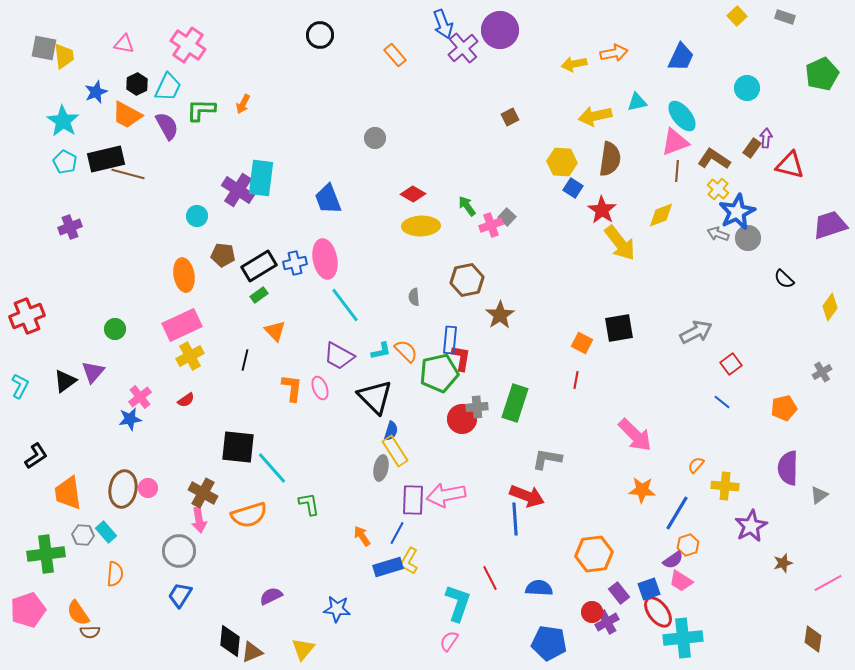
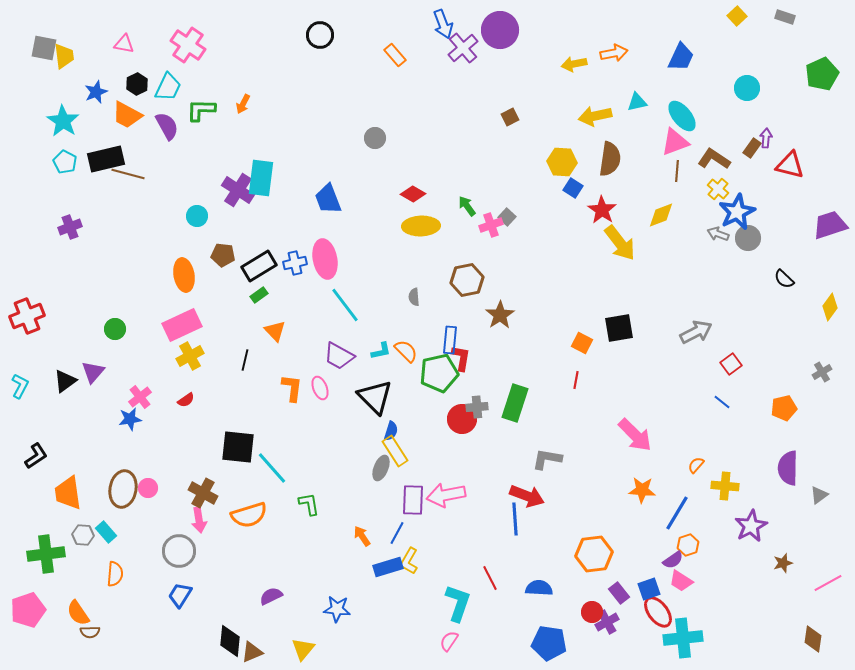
gray ellipse at (381, 468): rotated 10 degrees clockwise
